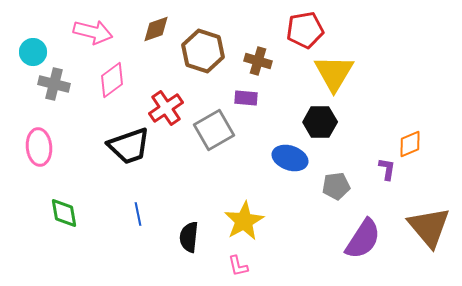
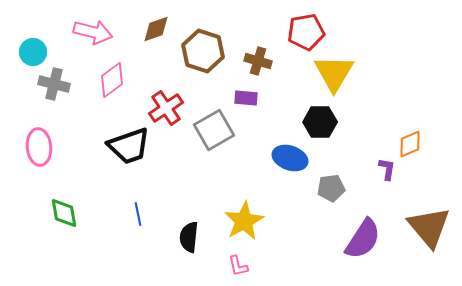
red pentagon: moved 1 px right, 2 px down
gray pentagon: moved 5 px left, 2 px down
